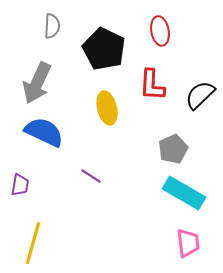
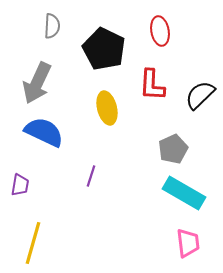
purple line: rotated 75 degrees clockwise
